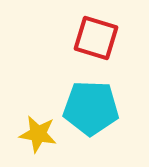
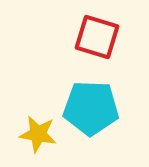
red square: moved 1 px right, 1 px up
